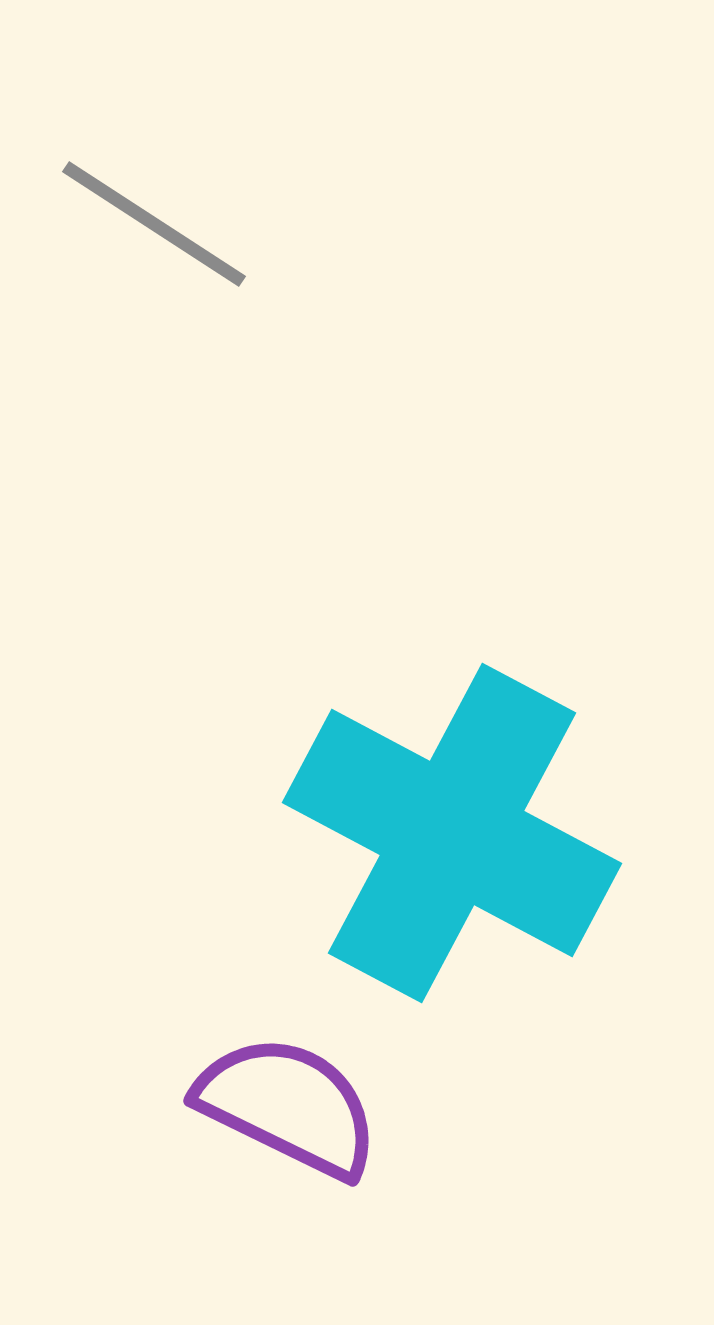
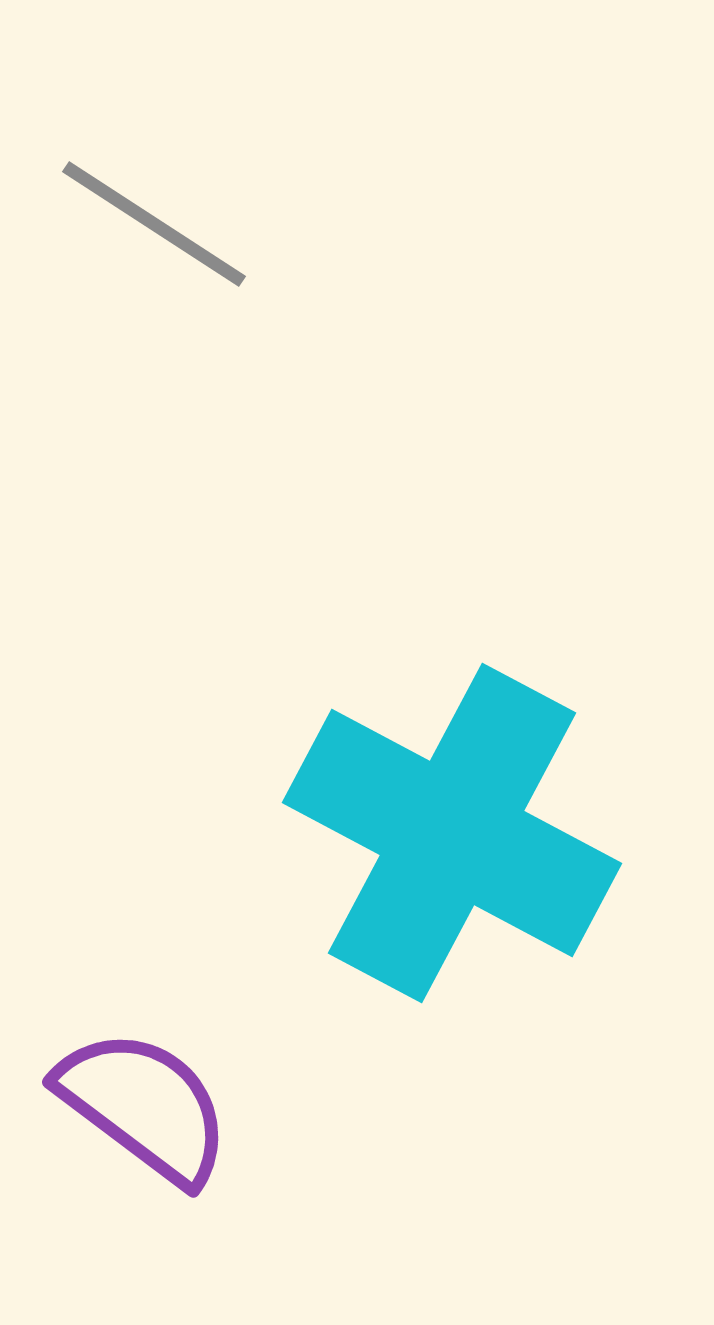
purple semicircle: moved 144 px left; rotated 11 degrees clockwise
